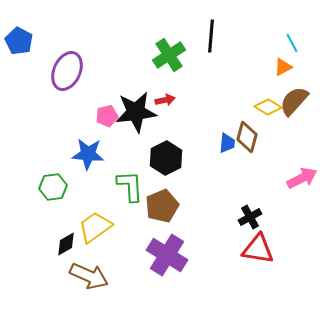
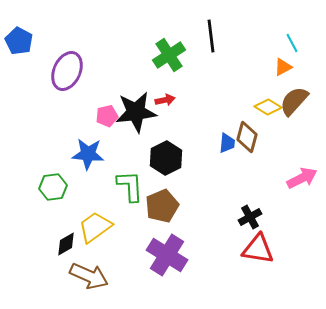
black line: rotated 12 degrees counterclockwise
